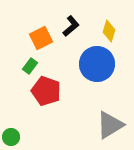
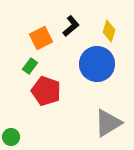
gray triangle: moved 2 px left, 2 px up
